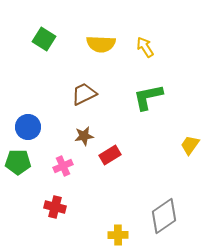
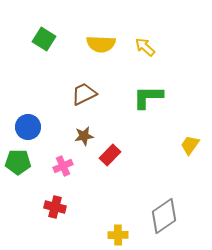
yellow arrow: rotated 15 degrees counterclockwise
green L-shape: rotated 12 degrees clockwise
red rectangle: rotated 15 degrees counterclockwise
